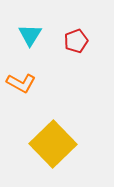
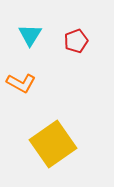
yellow square: rotated 9 degrees clockwise
